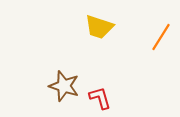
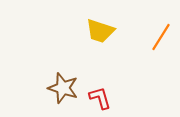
yellow trapezoid: moved 1 px right, 4 px down
brown star: moved 1 px left, 2 px down
